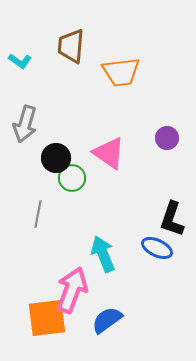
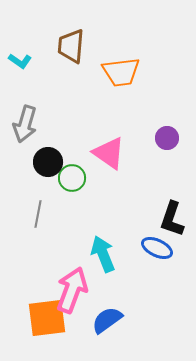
black circle: moved 8 px left, 4 px down
